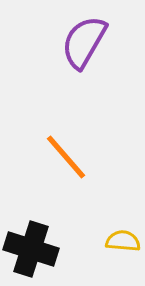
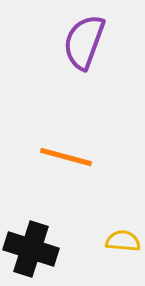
purple semicircle: rotated 10 degrees counterclockwise
orange line: rotated 34 degrees counterclockwise
